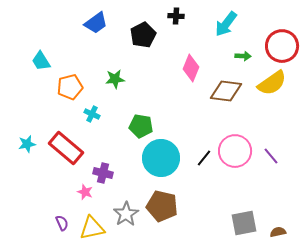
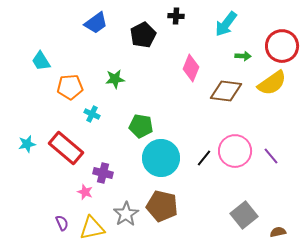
orange pentagon: rotated 10 degrees clockwise
gray square: moved 8 px up; rotated 28 degrees counterclockwise
